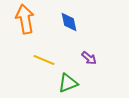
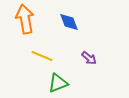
blue diamond: rotated 10 degrees counterclockwise
yellow line: moved 2 px left, 4 px up
green triangle: moved 10 px left
